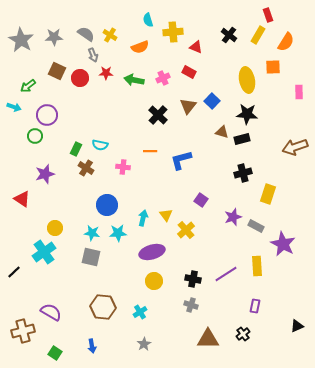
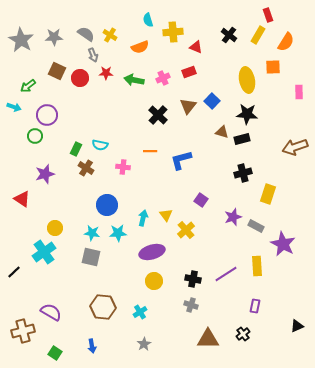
red rectangle at (189, 72): rotated 48 degrees counterclockwise
